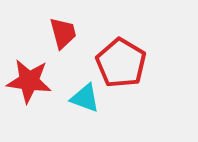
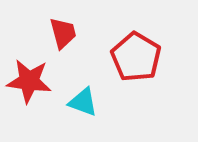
red pentagon: moved 15 px right, 6 px up
cyan triangle: moved 2 px left, 4 px down
